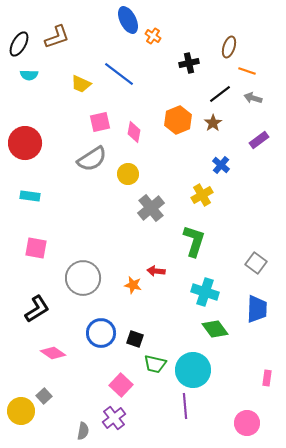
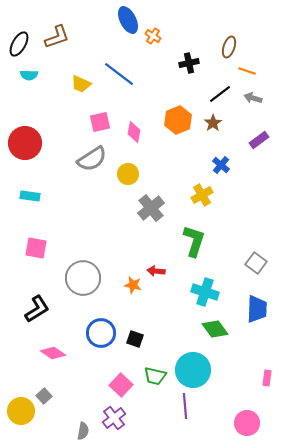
green trapezoid at (155, 364): moved 12 px down
